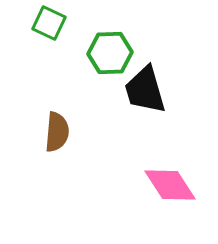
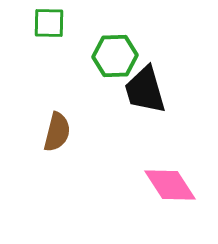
green square: rotated 24 degrees counterclockwise
green hexagon: moved 5 px right, 3 px down
brown semicircle: rotated 9 degrees clockwise
